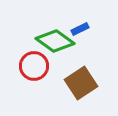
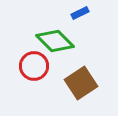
blue rectangle: moved 16 px up
green diamond: rotated 9 degrees clockwise
